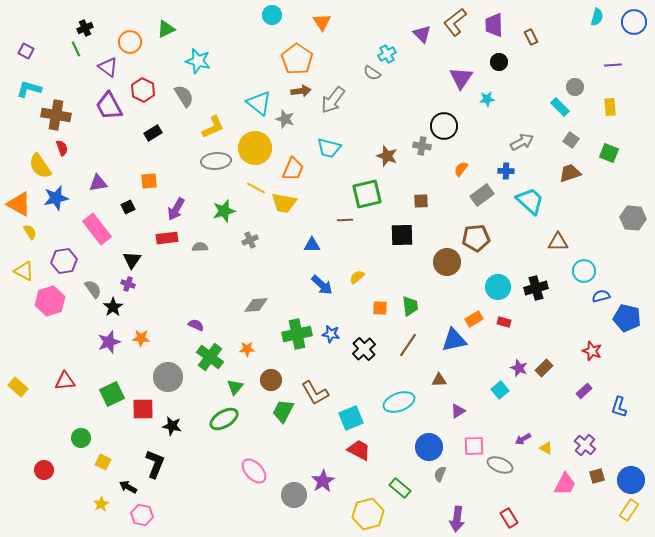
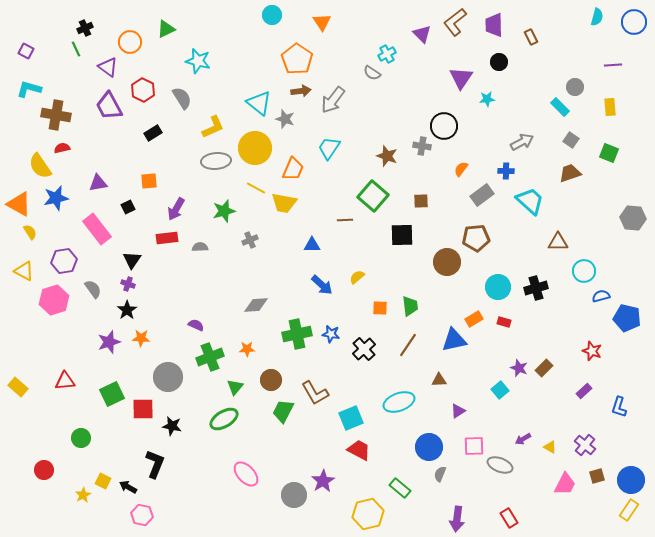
gray semicircle at (184, 96): moved 2 px left, 2 px down
red semicircle at (62, 148): rotated 84 degrees counterclockwise
cyan trapezoid at (329, 148): rotated 110 degrees clockwise
green square at (367, 194): moved 6 px right, 2 px down; rotated 36 degrees counterclockwise
pink hexagon at (50, 301): moved 4 px right, 1 px up
black star at (113, 307): moved 14 px right, 3 px down
green cross at (210, 357): rotated 32 degrees clockwise
yellow triangle at (546, 448): moved 4 px right, 1 px up
yellow square at (103, 462): moved 19 px down
pink ellipse at (254, 471): moved 8 px left, 3 px down
yellow star at (101, 504): moved 18 px left, 9 px up
